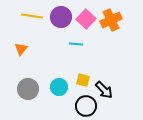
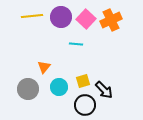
yellow line: rotated 15 degrees counterclockwise
orange triangle: moved 23 px right, 18 px down
yellow square: moved 1 px down; rotated 32 degrees counterclockwise
black circle: moved 1 px left, 1 px up
